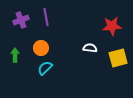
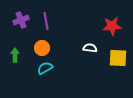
purple line: moved 4 px down
orange circle: moved 1 px right
yellow square: rotated 18 degrees clockwise
cyan semicircle: rotated 14 degrees clockwise
